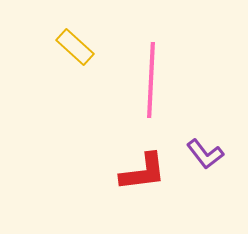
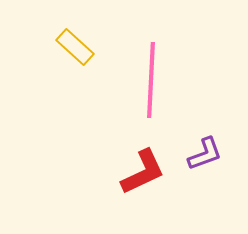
purple L-shape: rotated 72 degrees counterclockwise
red L-shape: rotated 18 degrees counterclockwise
